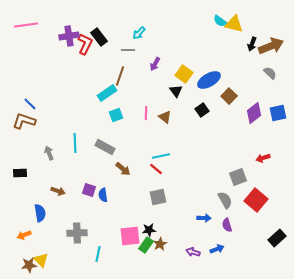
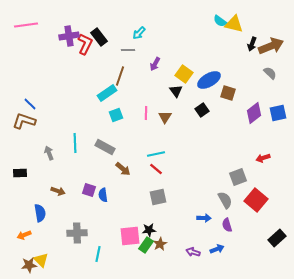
brown square at (229, 96): moved 1 px left, 3 px up; rotated 28 degrees counterclockwise
brown triangle at (165, 117): rotated 24 degrees clockwise
cyan line at (161, 156): moved 5 px left, 2 px up
